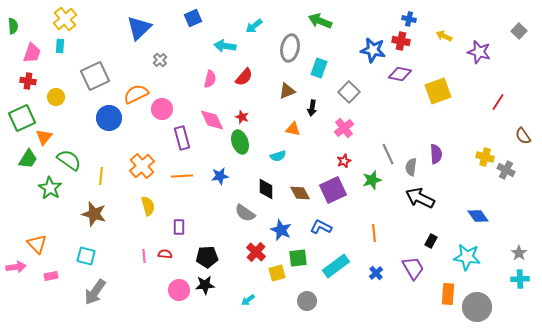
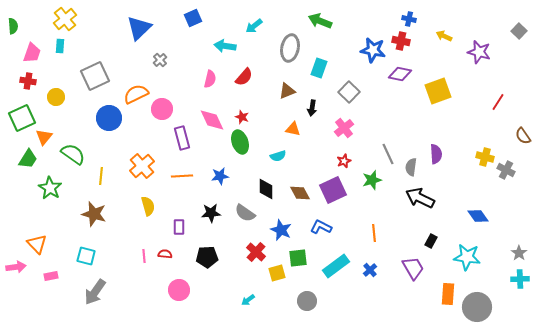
green semicircle at (69, 160): moved 4 px right, 6 px up
blue cross at (376, 273): moved 6 px left, 3 px up
black star at (205, 285): moved 6 px right, 72 px up
